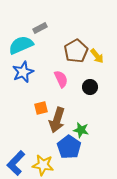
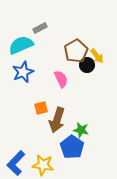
black circle: moved 3 px left, 22 px up
blue pentagon: moved 3 px right
